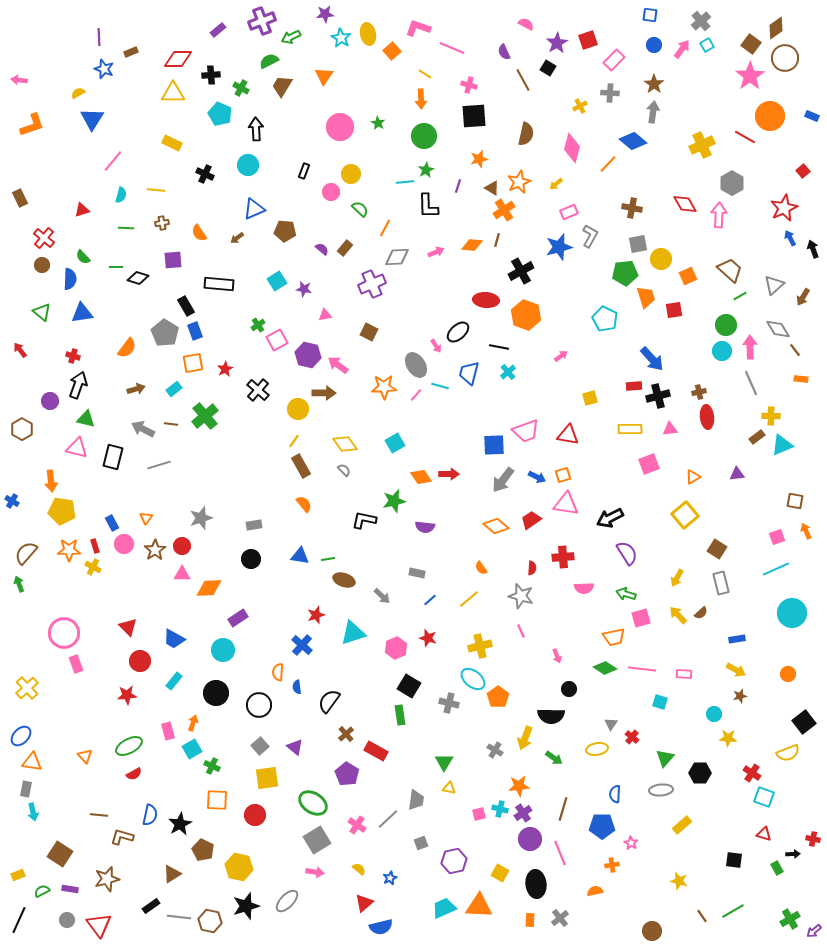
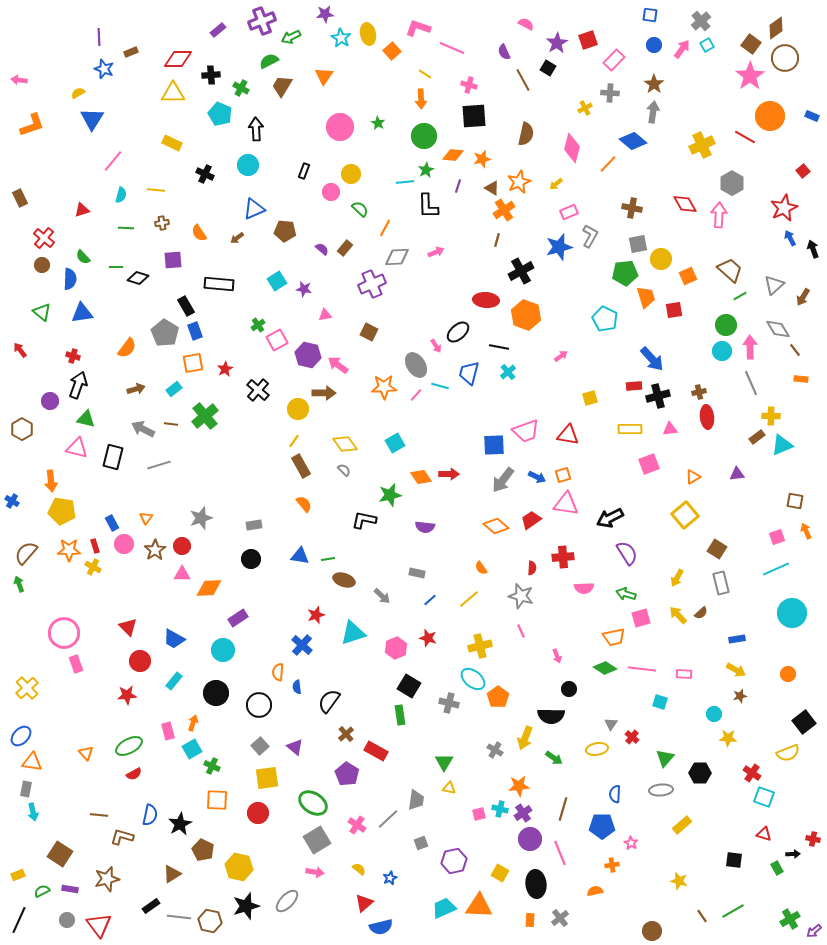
yellow cross at (580, 106): moved 5 px right, 2 px down
orange star at (479, 159): moved 3 px right
orange diamond at (472, 245): moved 19 px left, 90 px up
green star at (394, 501): moved 4 px left, 6 px up
orange triangle at (85, 756): moved 1 px right, 3 px up
red circle at (255, 815): moved 3 px right, 2 px up
